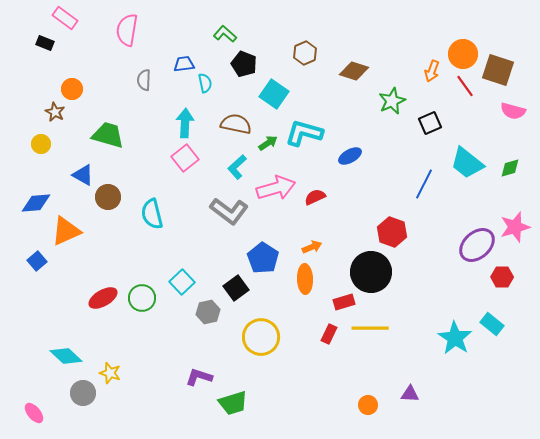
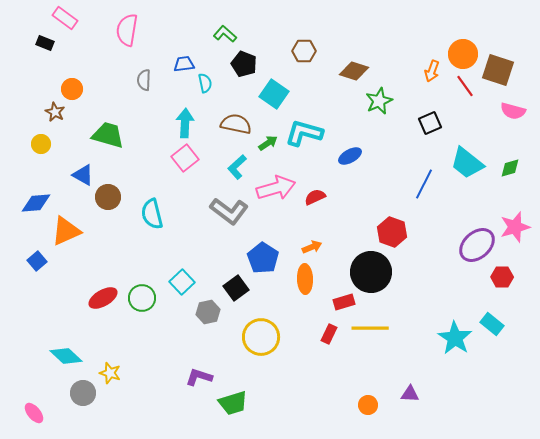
brown hexagon at (305, 53): moved 1 px left, 2 px up; rotated 25 degrees clockwise
green star at (392, 101): moved 13 px left
